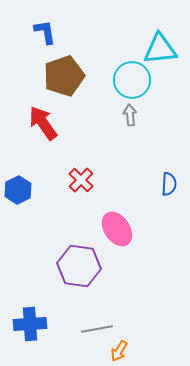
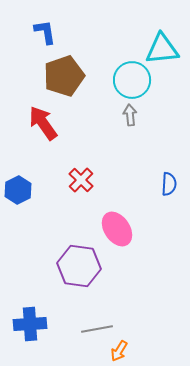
cyan triangle: moved 2 px right
